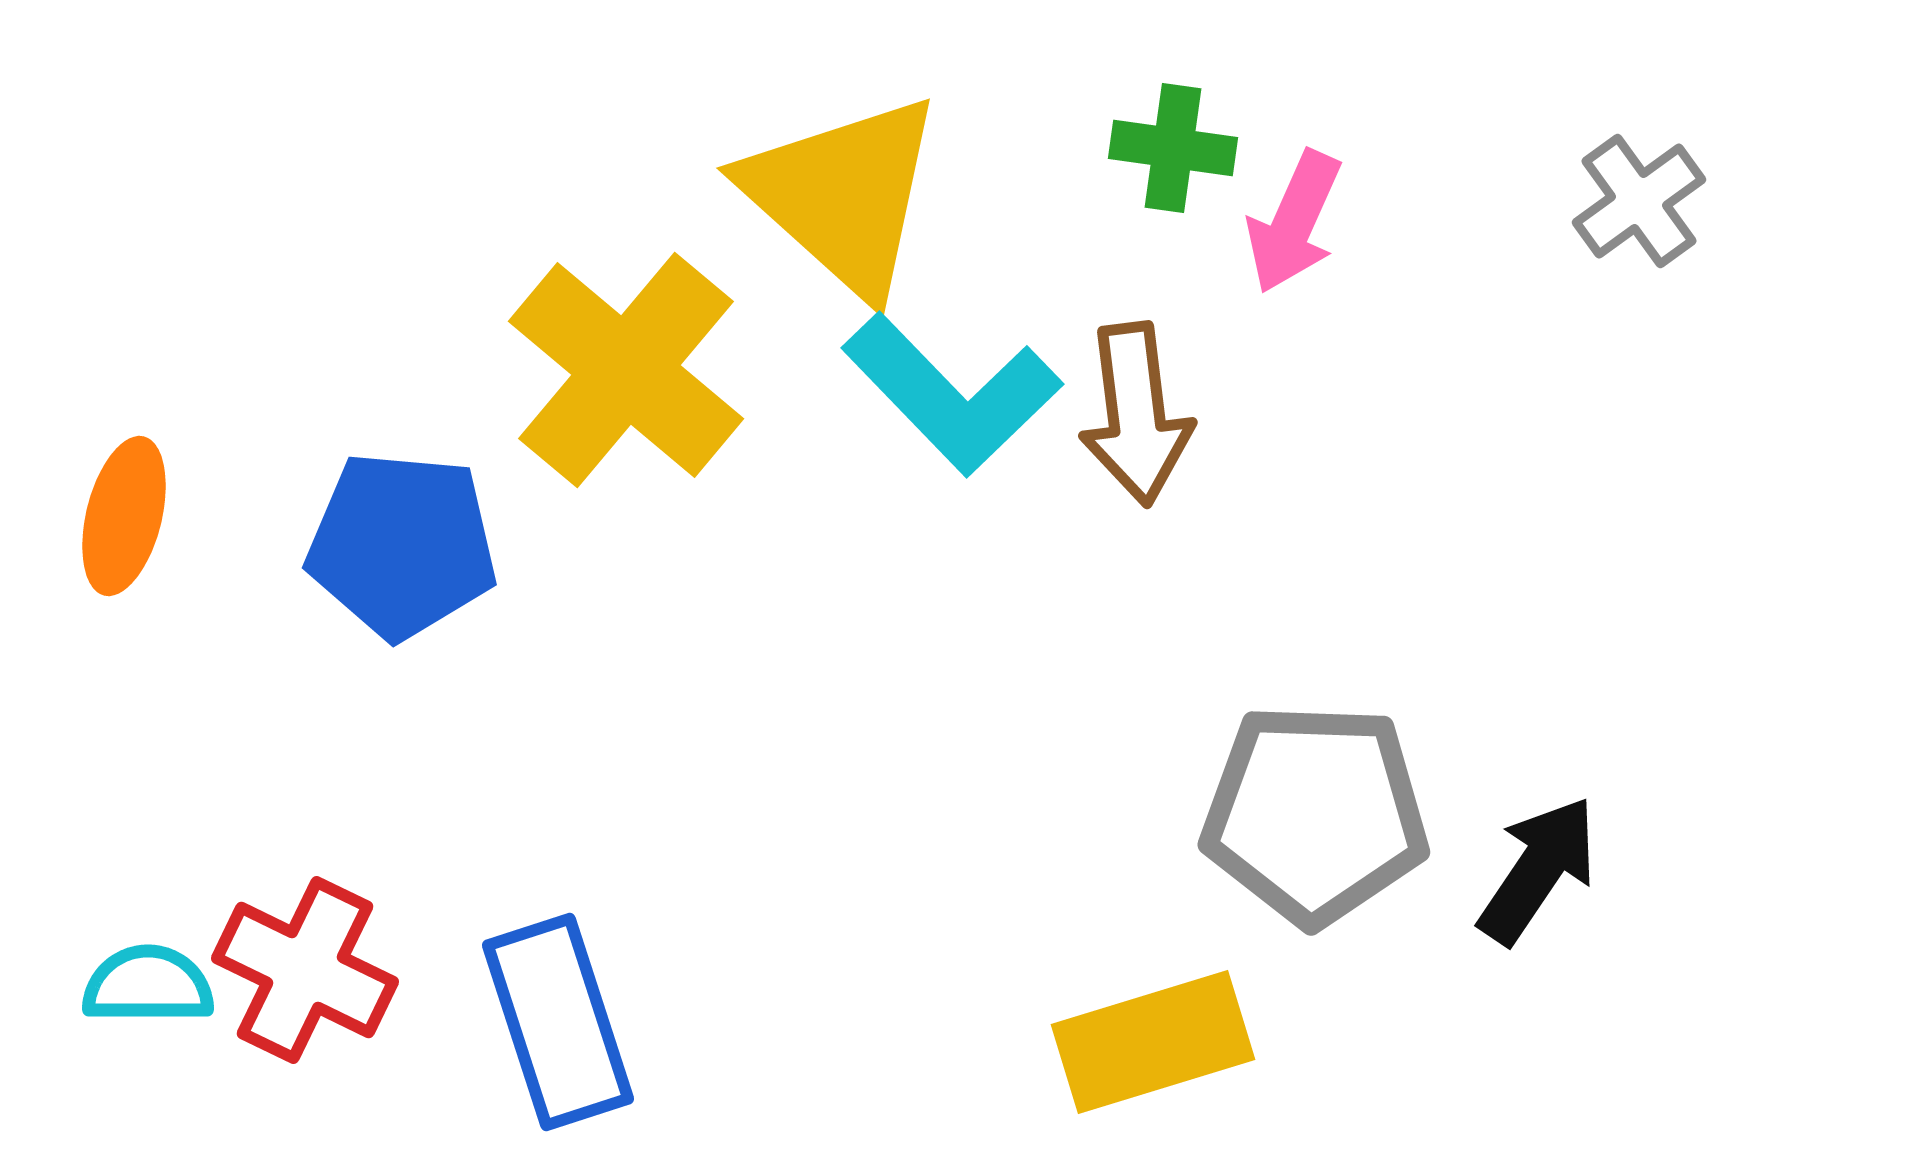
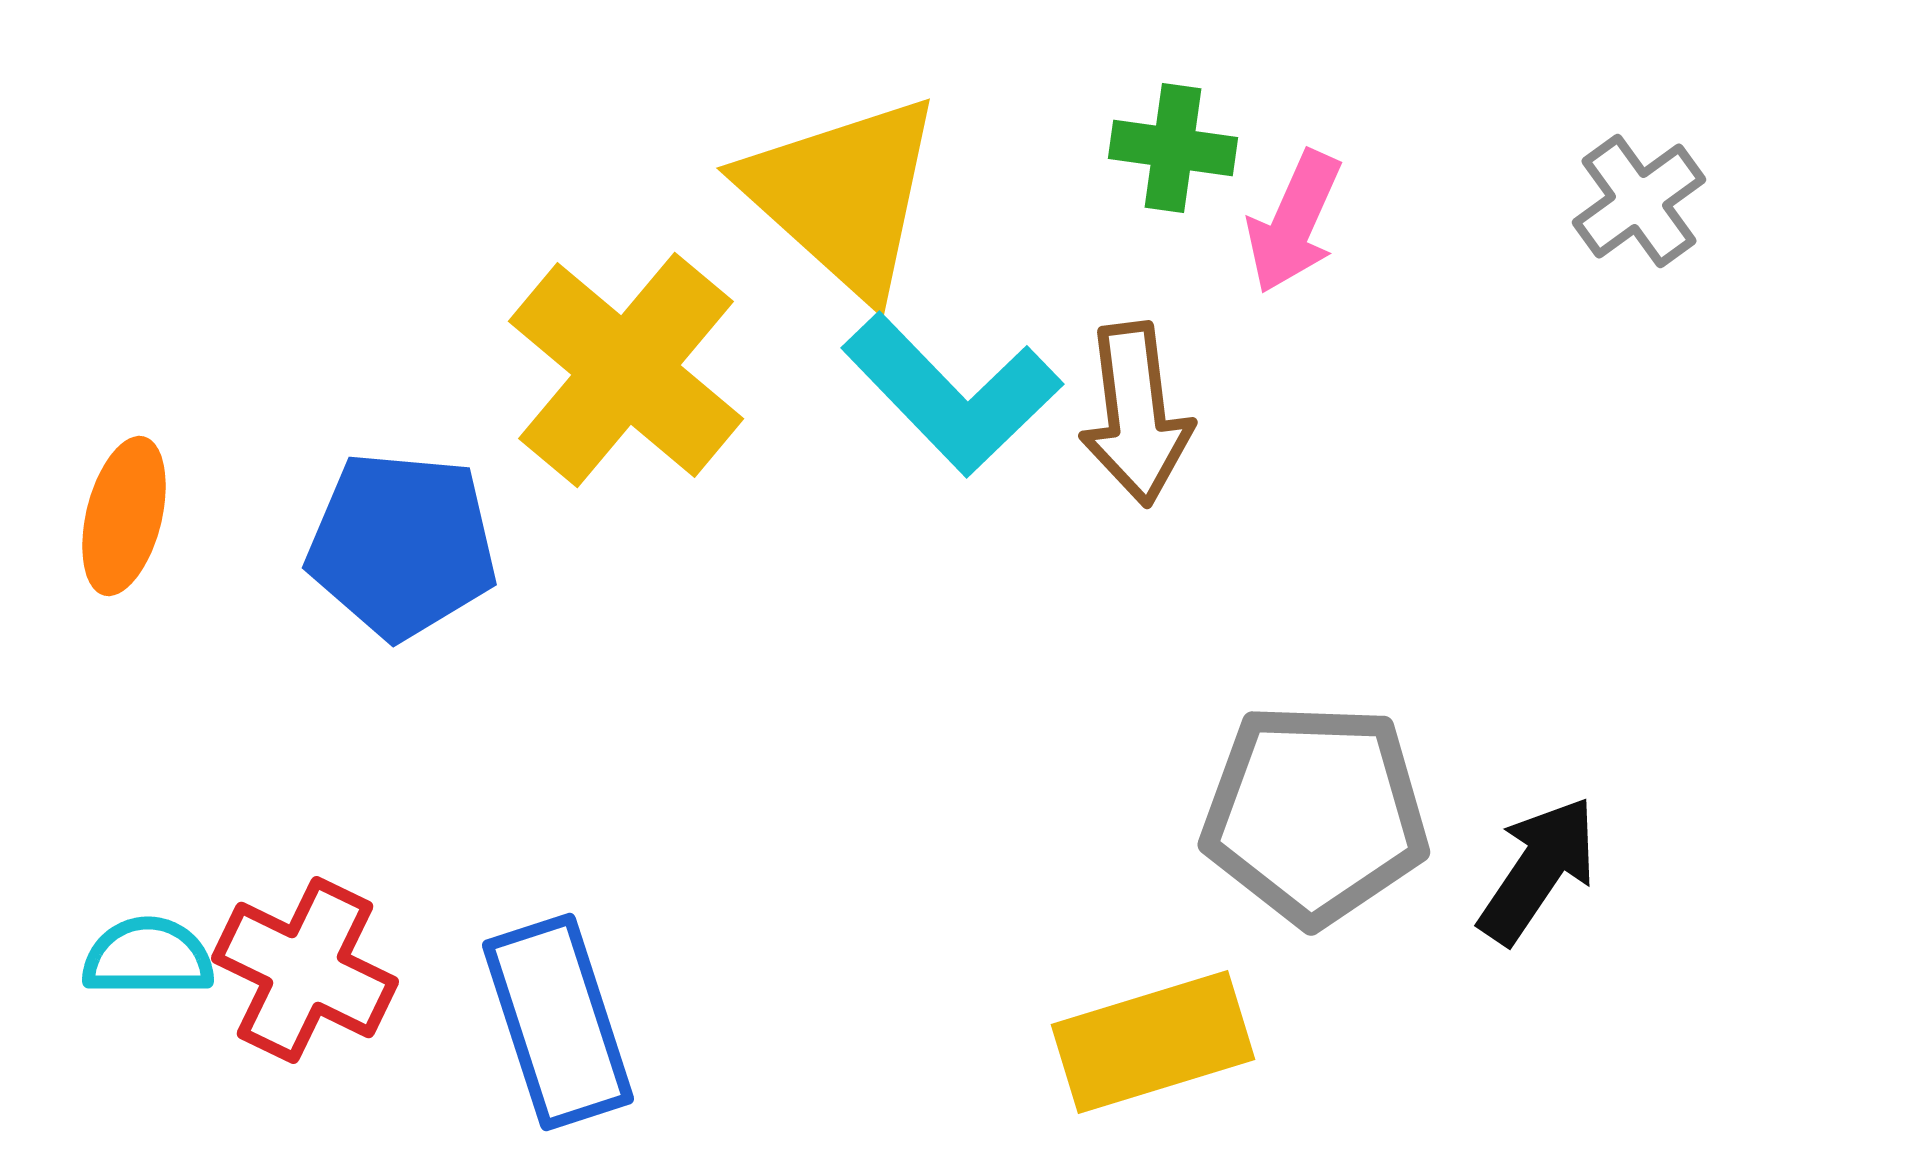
cyan semicircle: moved 28 px up
